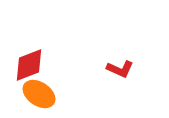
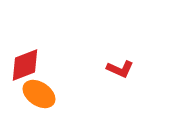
red diamond: moved 4 px left
